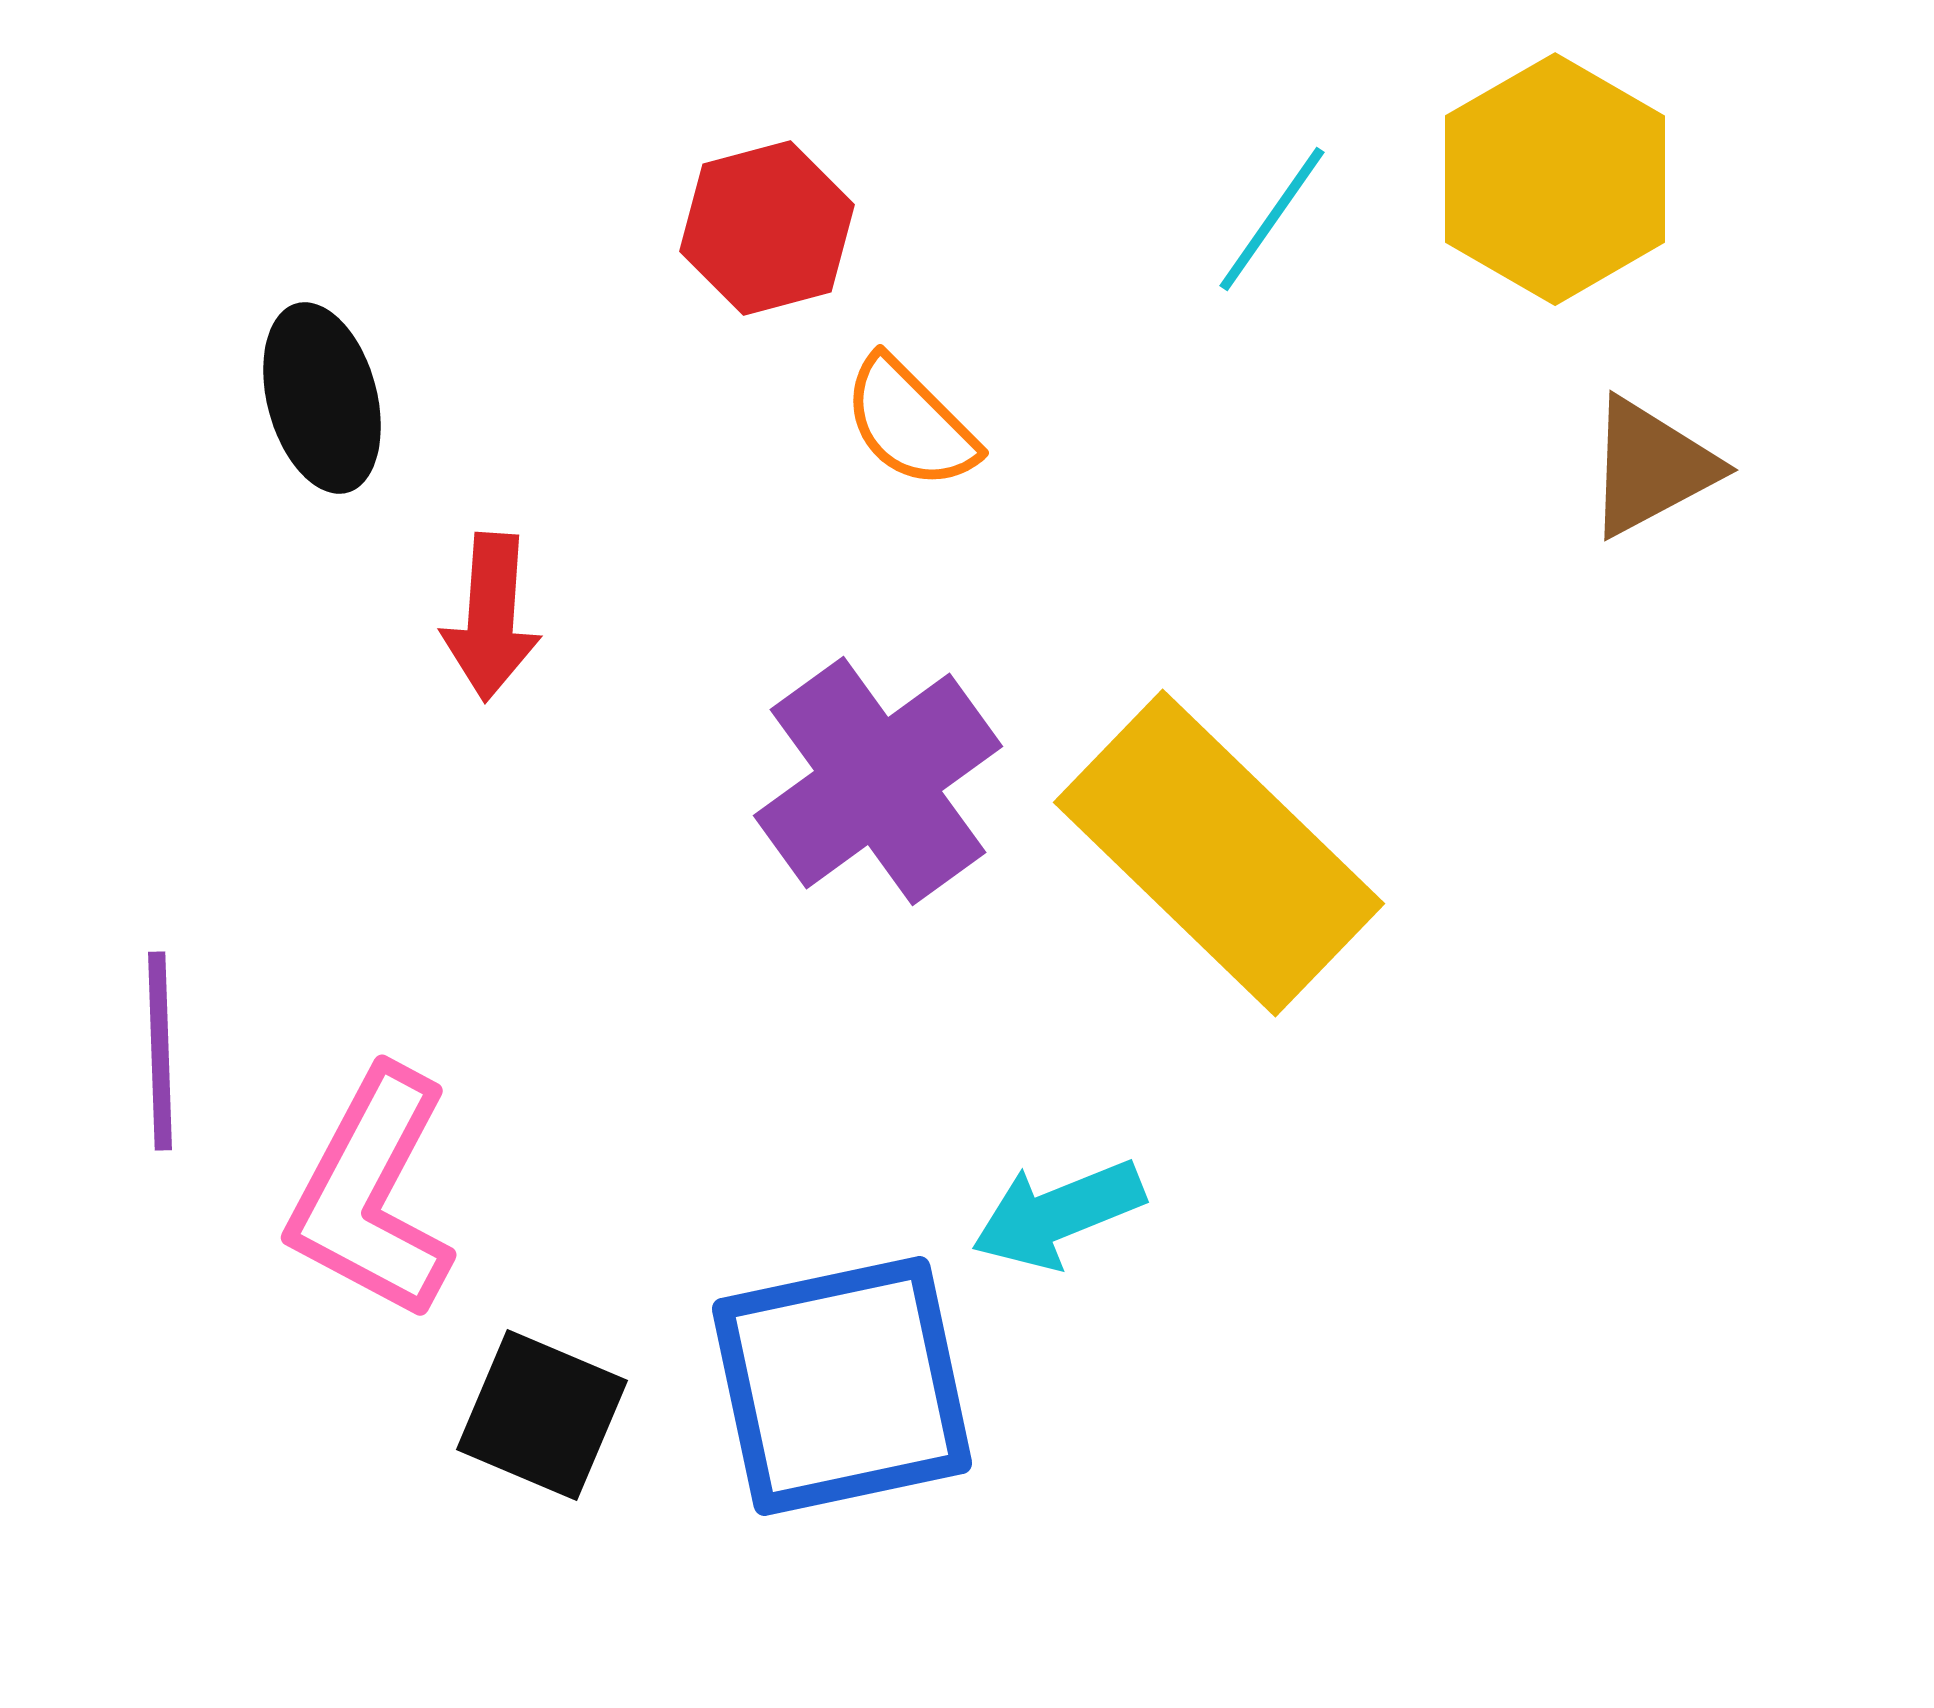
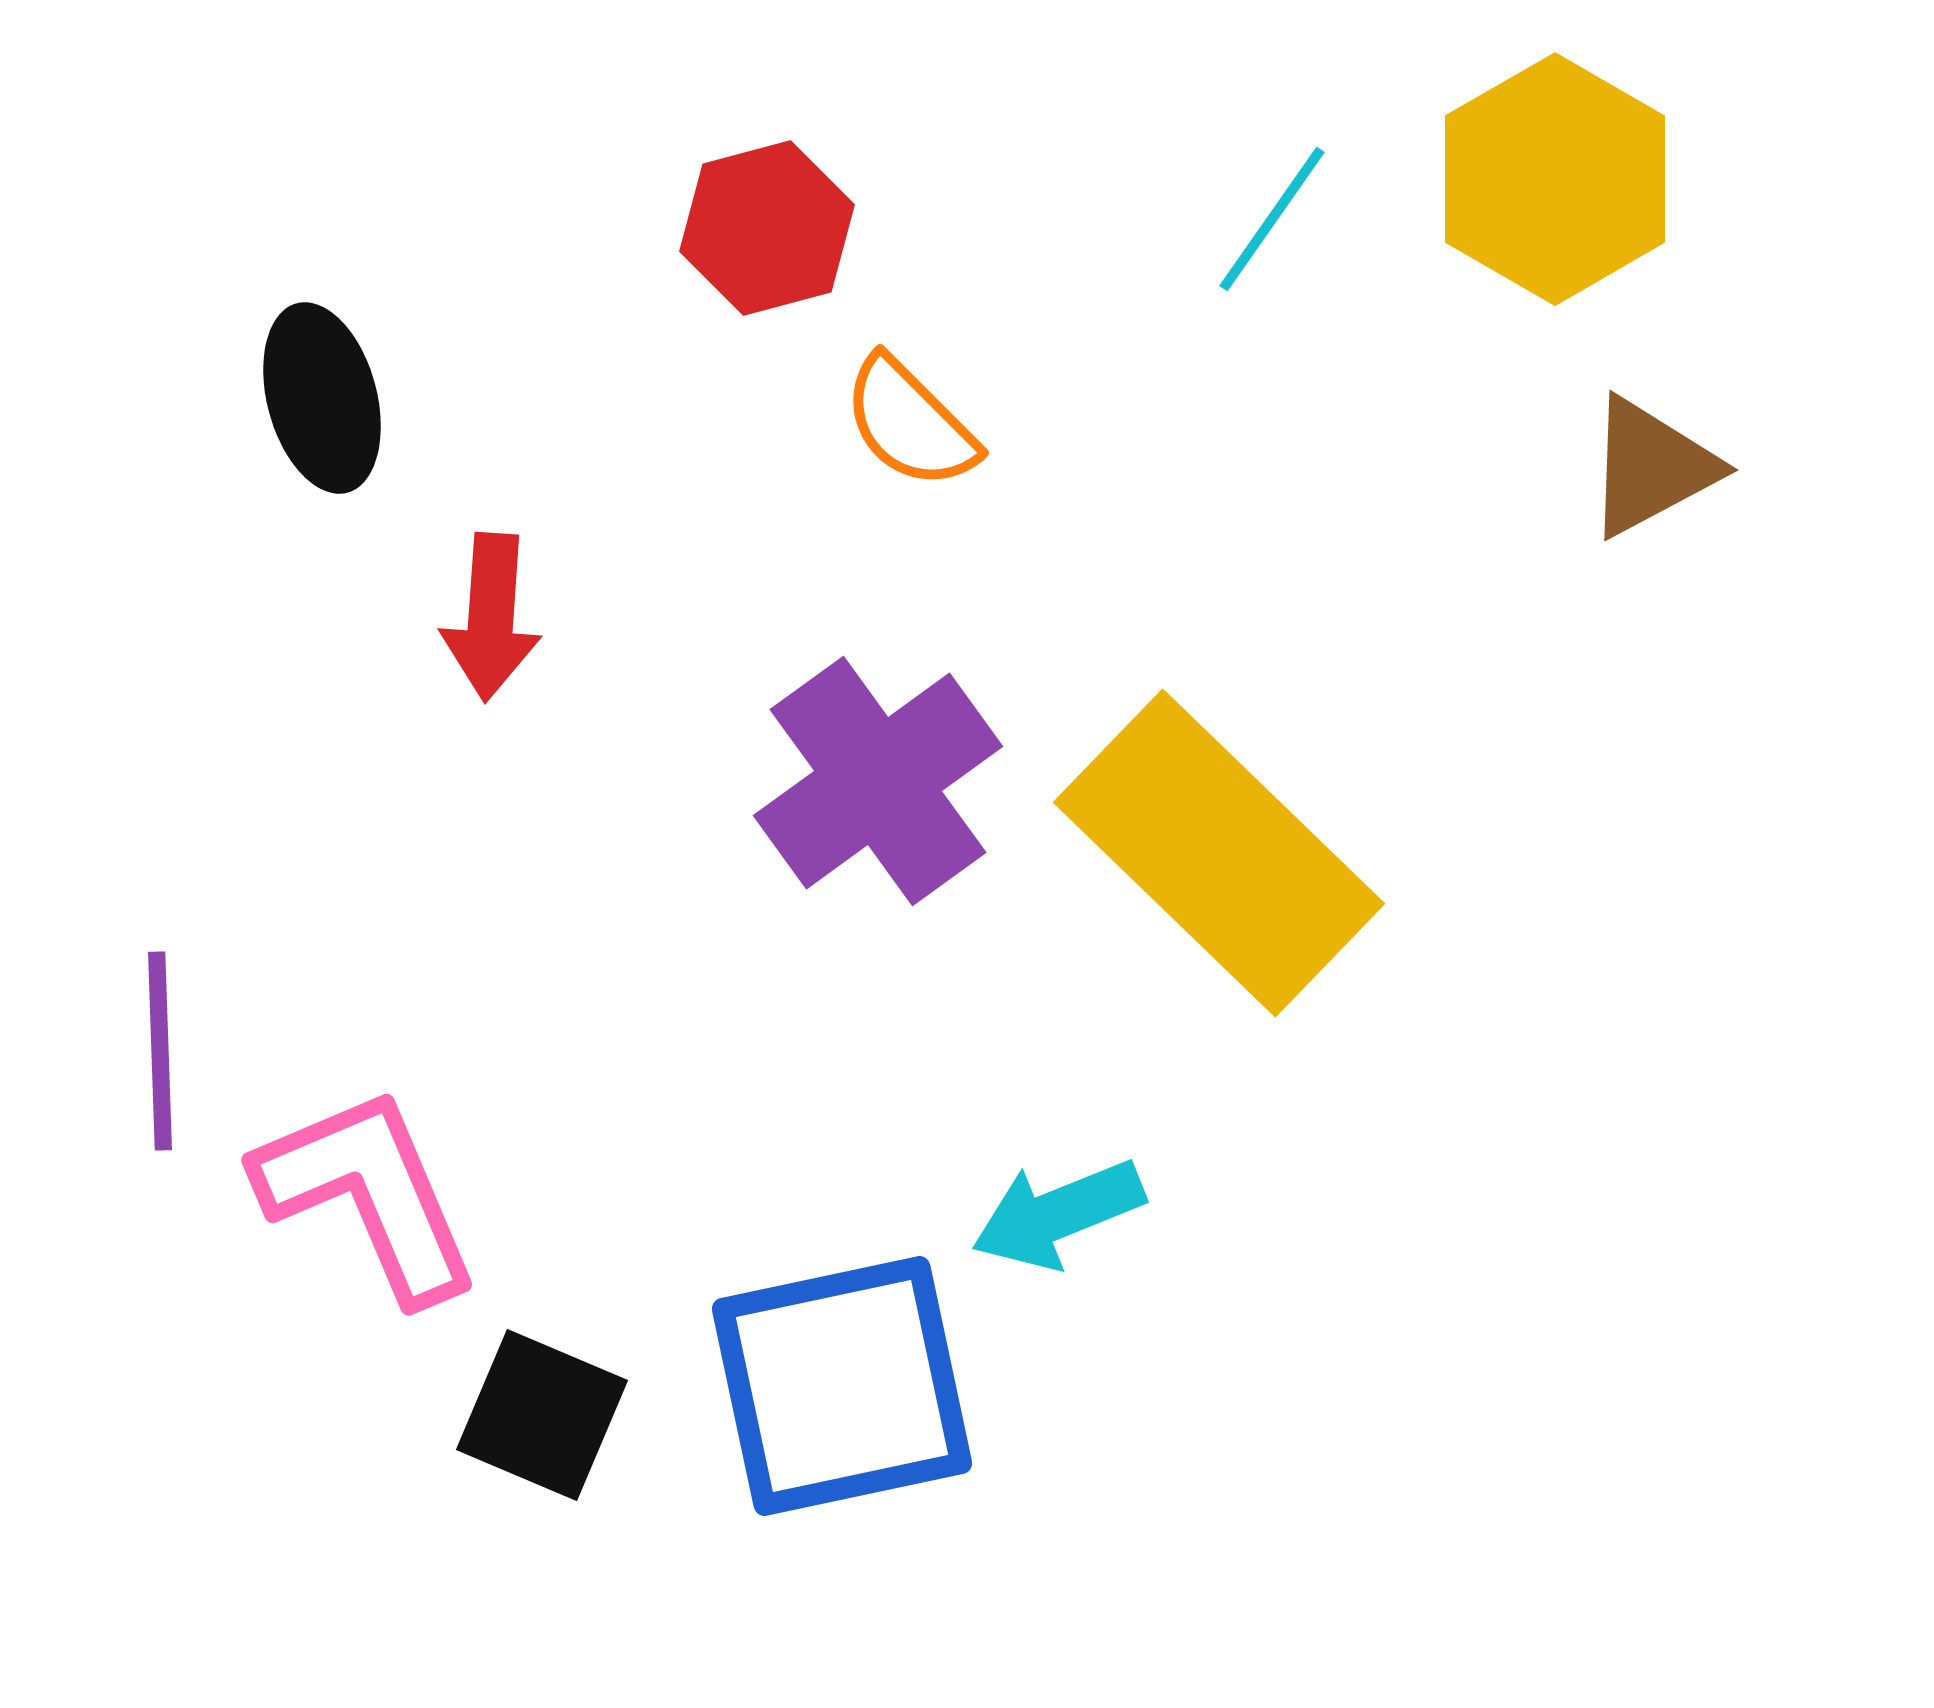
pink L-shape: moved 4 px left; rotated 129 degrees clockwise
